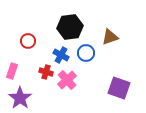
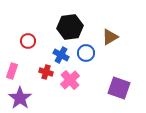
brown triangle: rotated 12 degrees counterclockwise
pink cross: moved 3 px right
